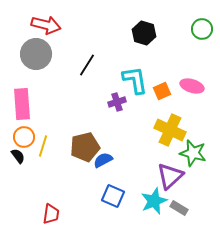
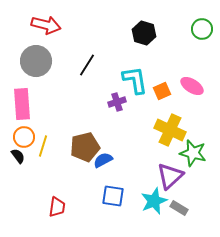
gray circle: moved 7 px down
pink ellipse: rotated 15 degrees clockwise
blue square: rotated 15 degrees counterclockwise
red trapezoid: moved 6 px right, 7 px up
